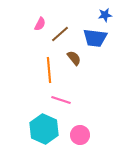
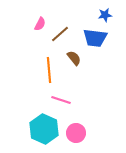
pink circle: moved 4 px left, 2 px up
